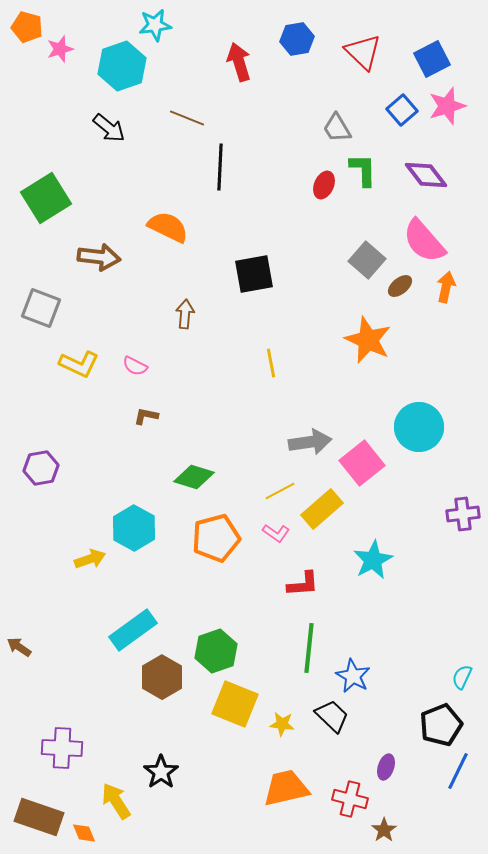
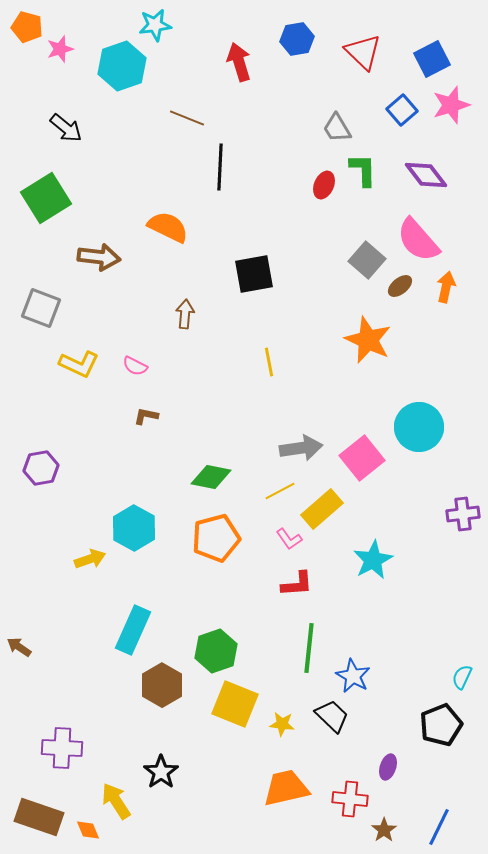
pink star at (447, 106): moved 4 px right, 1 px up
black arrow at (109, 128): moved 43 px left
pink semicircle at (424, 241): moved 6 px left, 1 px up
yellow line at (271, 363): moved 2 px left, 1 px up
gray arrow at (310, 442): moved 9 px left, 6 px down
pink square at (362, 463): moved 5 px up
green diamond at (194, 477): moved 17 px right; rotated 6 degrees counterclockwise
pink L-shape at (276, 533): moved 13 px right, 6 px down; rotated 20 degrees clockwise
red L-shape at (303, 584): moved 6 px left
cyan rectangle at (133, 630): rotated 30 degrees counterclockwise
brown hexagon at (162, 677): moved 8 px down
purple ellipse at (386, 767): moved 2 px right
blue line at (458, 771): moved 19 px left, 56 px down
red cross at (350, 799): rotated 8 degrees counterclockwise
orange diamond at (84, 833): moved 4 px right, 3 px up
